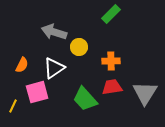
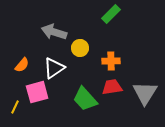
yellow circle: moved 1 px right, 1 px down
orange semicircle: rotated 14 degrees clockwise
yellow line: moved 2 px right, 1 px down
